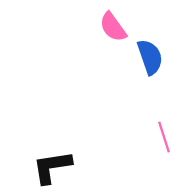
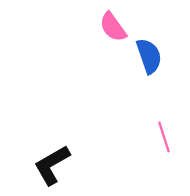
blue semicircle: moved 1 px left, 1 px up
black L-shape: moved 2 px up; rotated 21 degrees counterclockwise
